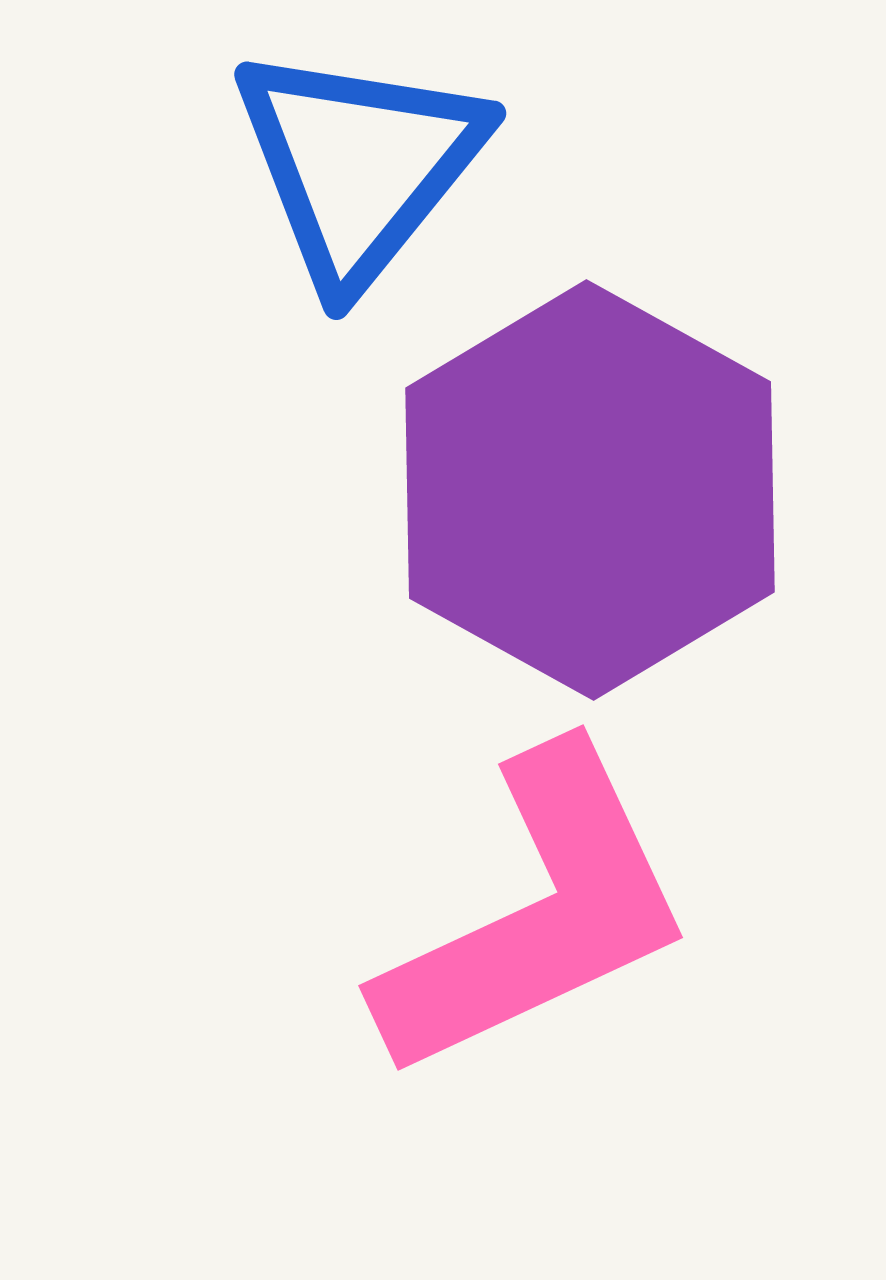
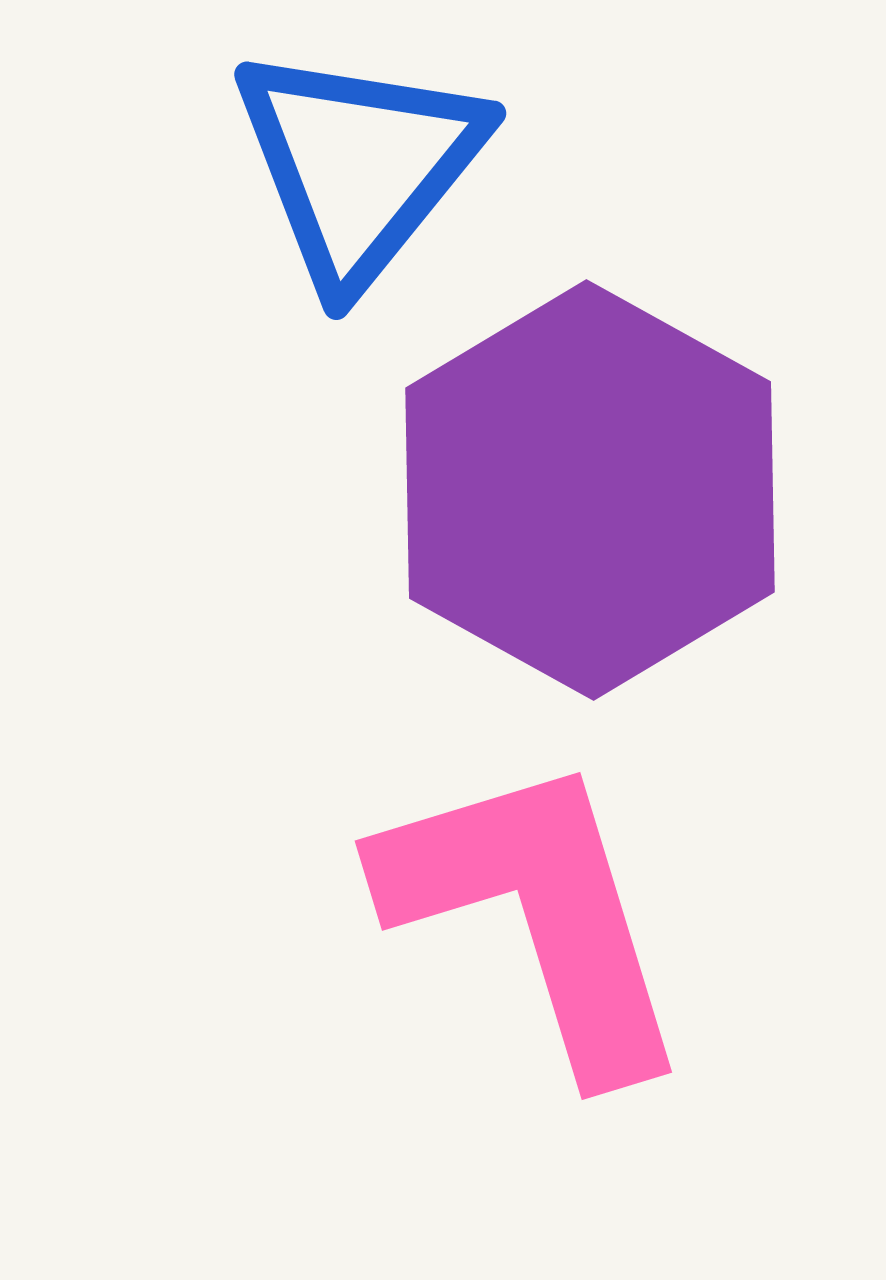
pink L-shape: rotated 82 degrees counterclockwise
